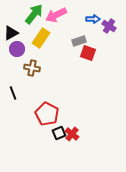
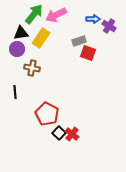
black triangle: moved 10 px right; rotated 21 degrees clockwise
black line: moved 2 px right, 1 px up; rotated 16 degrees clockwise
black square: rotated 24 degrees counterclockwise
